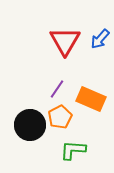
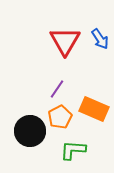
blue arrow: rotated 75 degrees counterclockwise
orange rectangle: moved 3 px right, 10 px down
black circle: moved 6 px down
